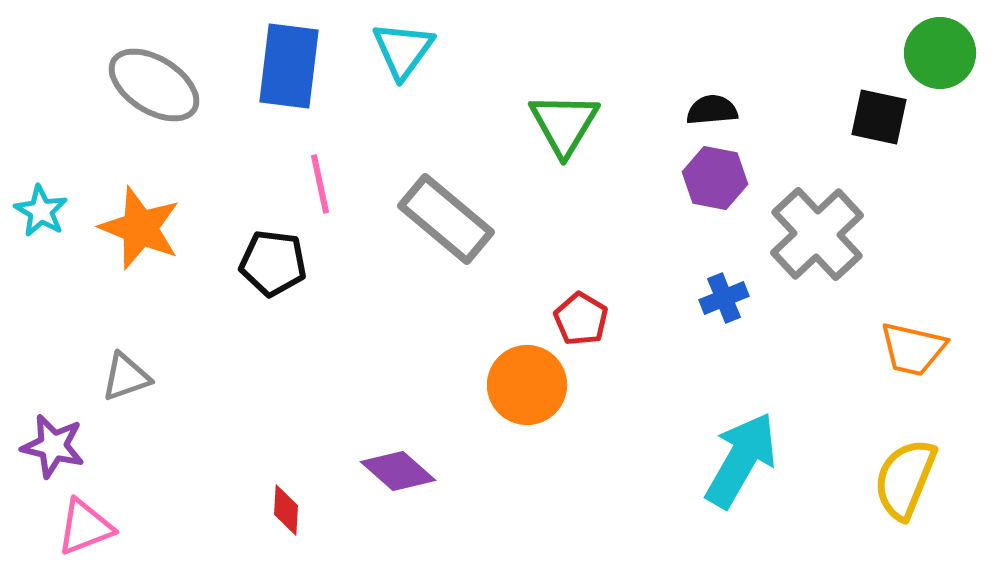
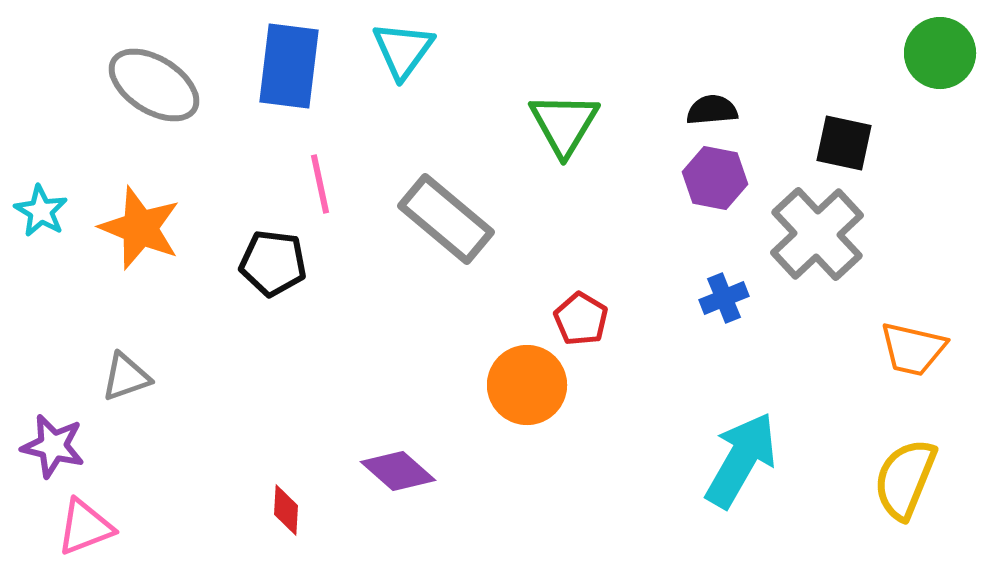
black square: moved 35 px left, 26 px down
